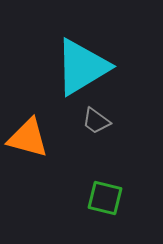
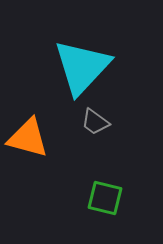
cyan triangle: rotated 16 degrees counterclockwise
gray trapezoid: moved 1 px left, 1 px down
